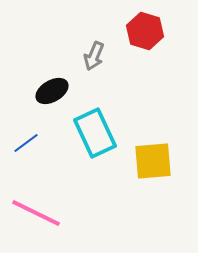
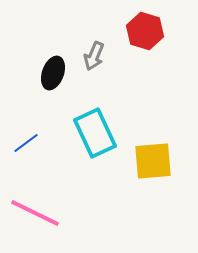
black ellipse: moved 1 px right, 18 px up; rotated 40 degrees counterclockwise
pink line: moved 1 px left
